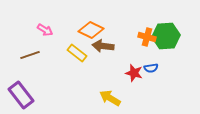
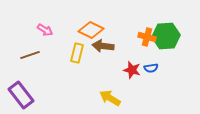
yellow rectangle: rotated 66 degrees clockwise
red star: moved 2 px left, 3 px up
